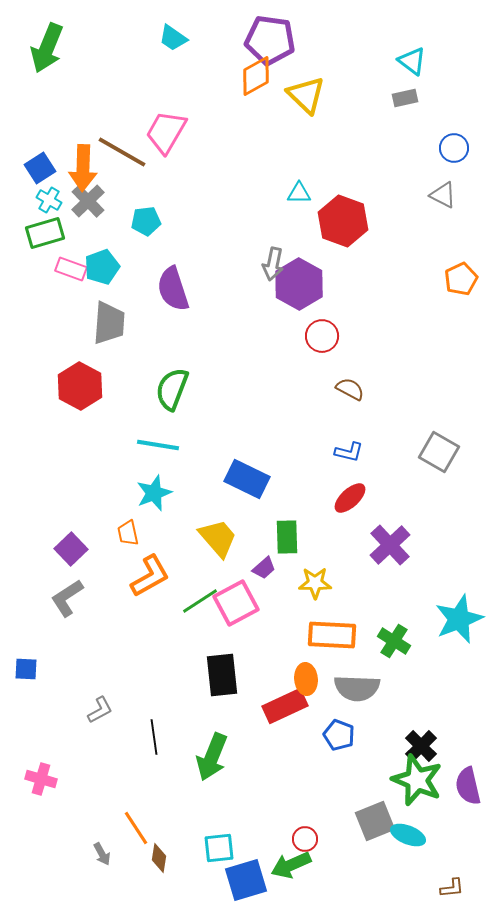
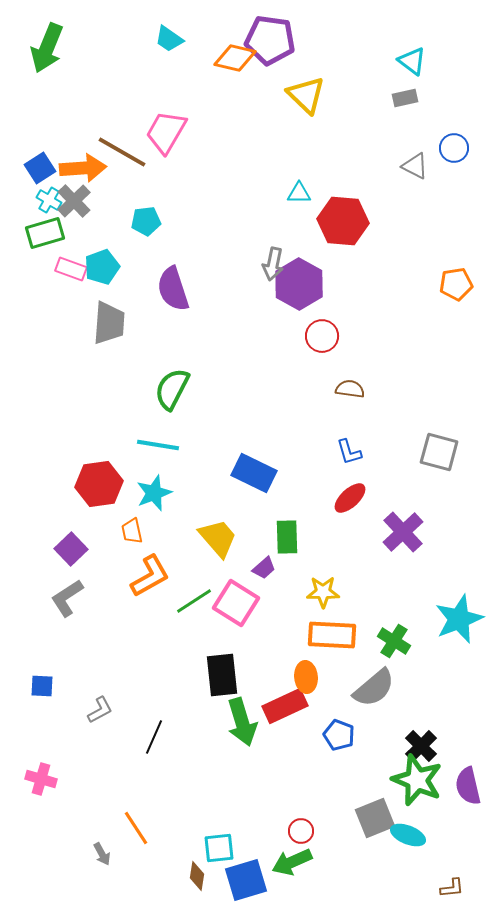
cyan trapezoid at (173, 38): moved 4 px left, 1 px down
orange diamond at (256, 76): moved 21 px left, 18 px up; rotated 42 degrees clockwise
orange arrow at (83, 168): rotated 96 degrees counterclockwise
gray triangle at (443, 195): moved 28 px left, 29 px up
gray cross at (88, 201): moved 14 px left
red hexagon at (343, 221): rotated 15 degrees counterclockwise
orange pentagon at (461, 279): moved 5 px left, 5 px down; rotated 16 degrees clockwise
red hexagon at (80, 386): moved 19 px right, 98 px down; rotated 24 degrees clockwise
green semicircle at (172, 389): rotated 6 degrees clockwise
brown semicircle at (350, 389): rotated 20 degrees counterclockwise
blue L-shape at (349, 452): rotated 60 degrees clockwise
gray square at (439, 452): rotated 15 degrees counterclockwise
blue rectangle at (247, 479): moved 7 px right, 6 px up
orange trapezoid at (128, 533): moved 4 px right, 2 px up
purple cross at (390, 545): moved 13 px right, 13 px up
yellow star at (315, 583): moved 8 px right, 9 px down
green line at (200, 601): moved 6 px left
pink square at (236, 603): rotated 30 degrees counterclockwise
blue square at (26, 669): moved 16 px right, 17 px down
orange ellipse at (306, 679): moved 2 px up
gray semicircle at (357, 688): moved 17 px right; rotated 42 degrees counterclockwise
black line at (154, 737): rotated 32 degrees clockwise
green arrow at (212, 757): moved 30 px right, 35 px up; rotated 39 degrees counterclockwise
gray square at (375, 821): moved 3 px up
red circle at (305, 839): moved 4 px left, 8 px up
brown diamond at (159, 858): moved 38 px right, 18 px down
green arrow at (291, 865): moved 1 px right, 3 px up
